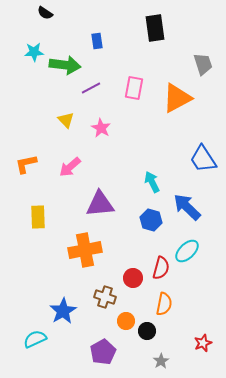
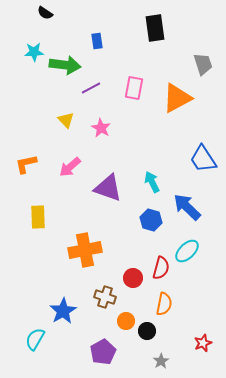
purple triangle: moved 8 px right, 16 px up; rotated 24 degrees clockwise
cyan semicircle: rotated 35 degrees counterclockwise
